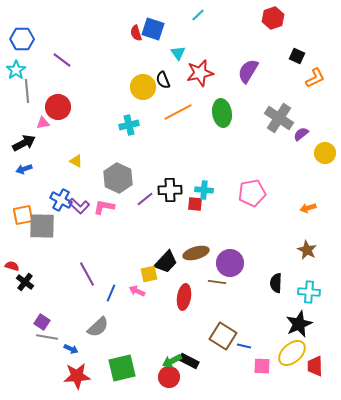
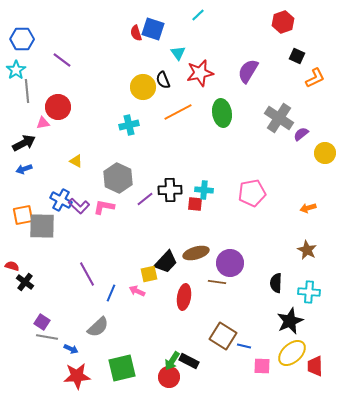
red hexagon at (273, 18): moved 10 px right, 4 px down
black star at (299, 324): moved 9 px left, 3 px up
green arrow at (172, 361): rotated 30 degrees counterclockwise
